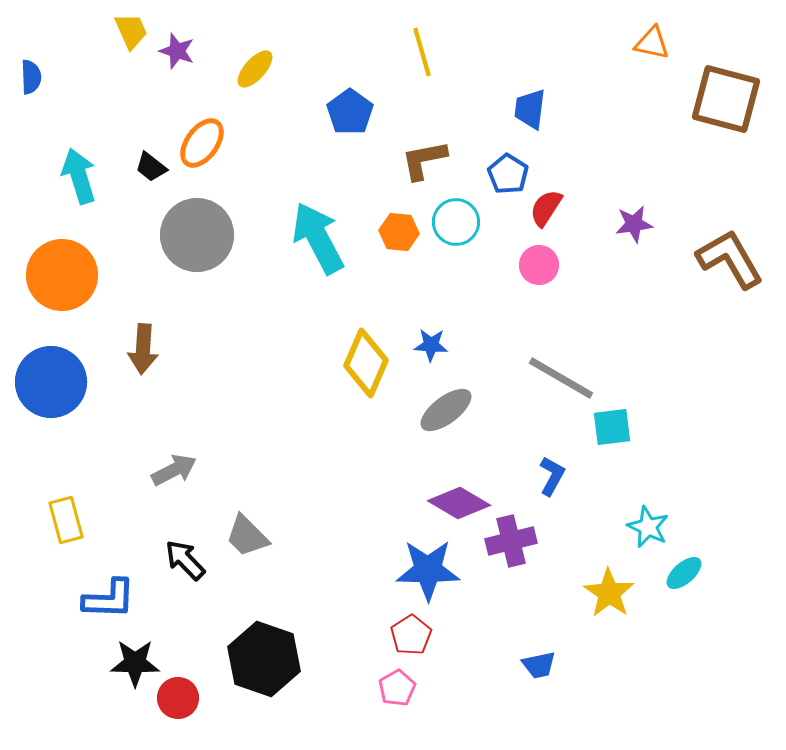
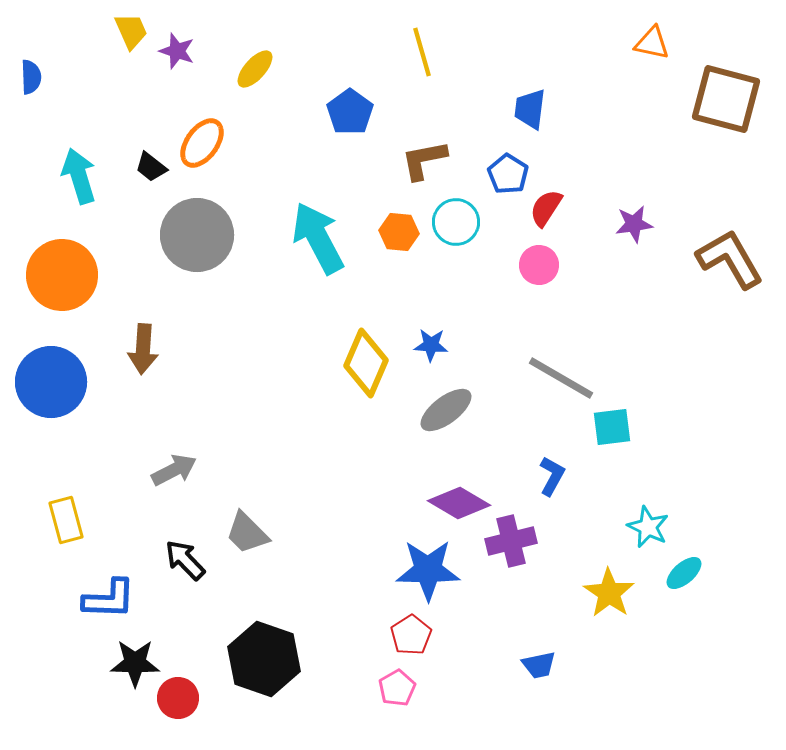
gray trapezoid at (247, 536): moved 3 px up
